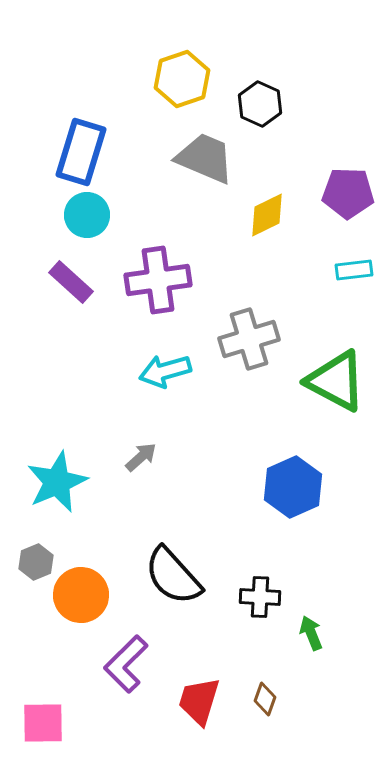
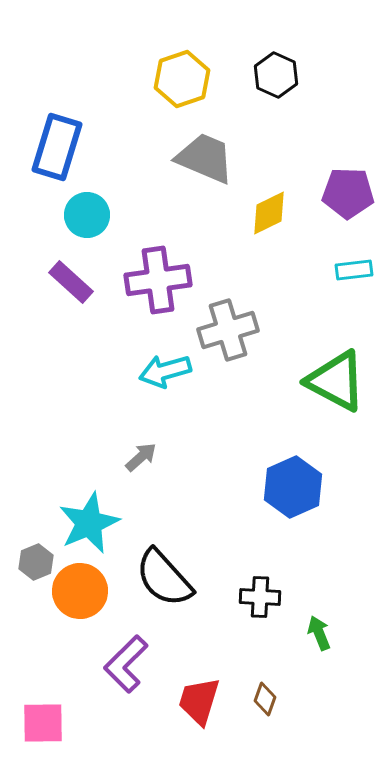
black hexagon: moved 16 px right, 29 px up
blue rectangle: moved 24 px left, 5 px up
yellow diamond: moved 2 px right, 2 px up
gray cross: moved 21 px left, 9 px up
cyan star: moved 32 px right, 41 px down
black semicircle: moved 9 px left, 2 px down
orange circle: moved 1 px left, 4 px up
green arrow: moved 8 px right
